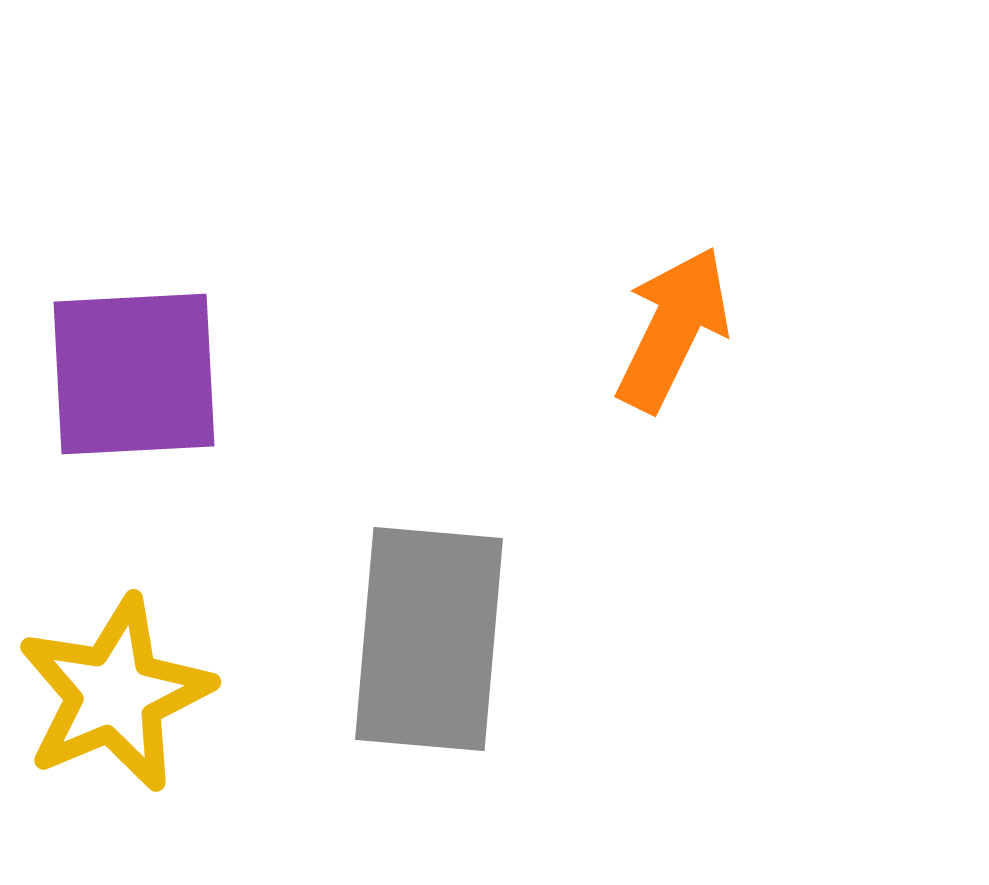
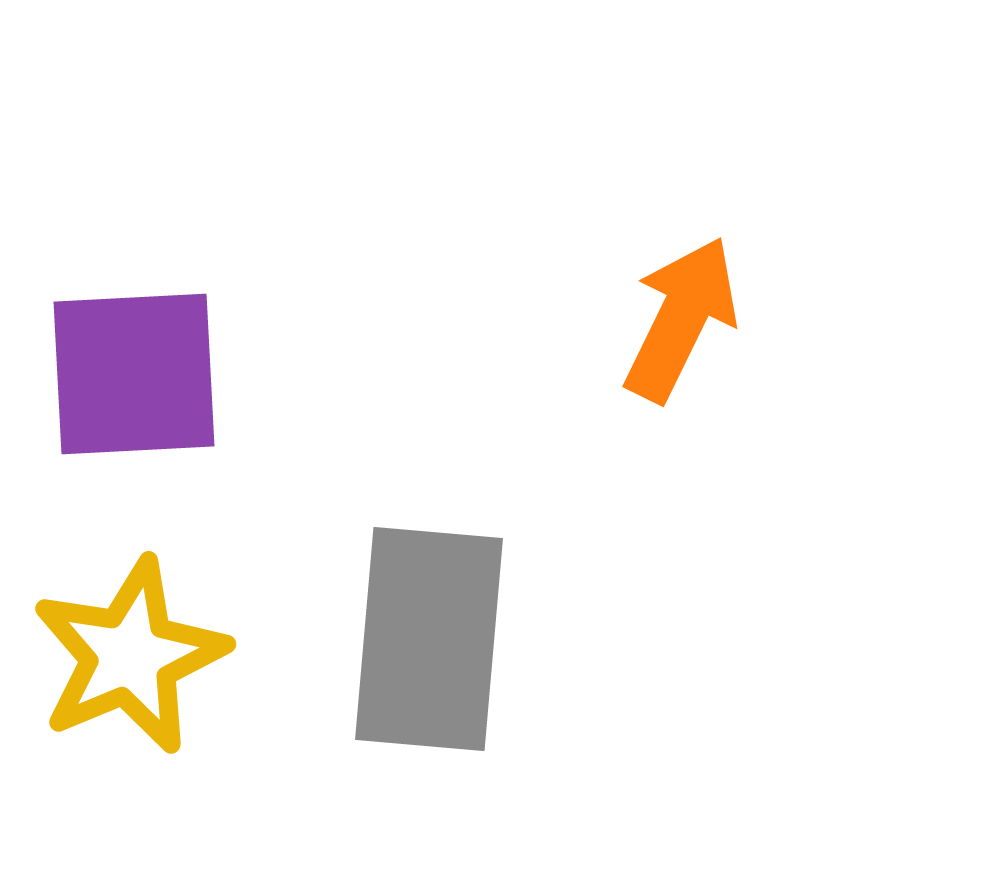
orange arrow: moved 8 px right, 10 px up
yellow star: moved 15 px right, 38 px up
